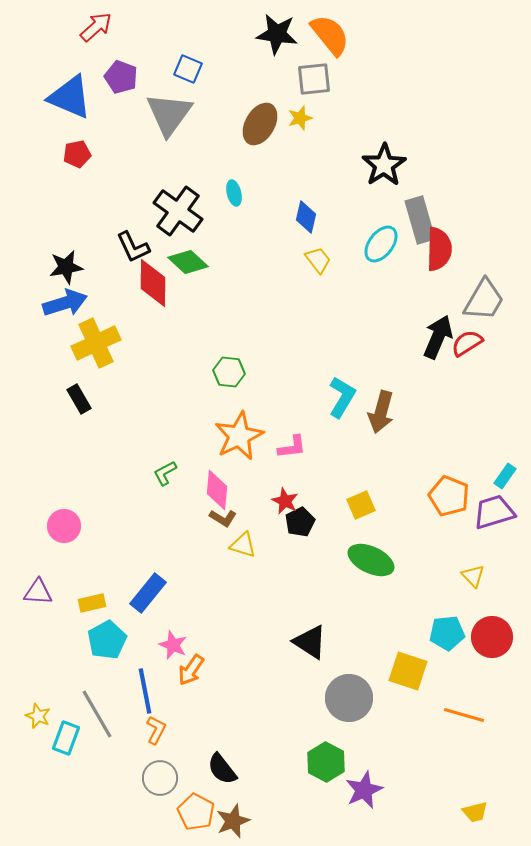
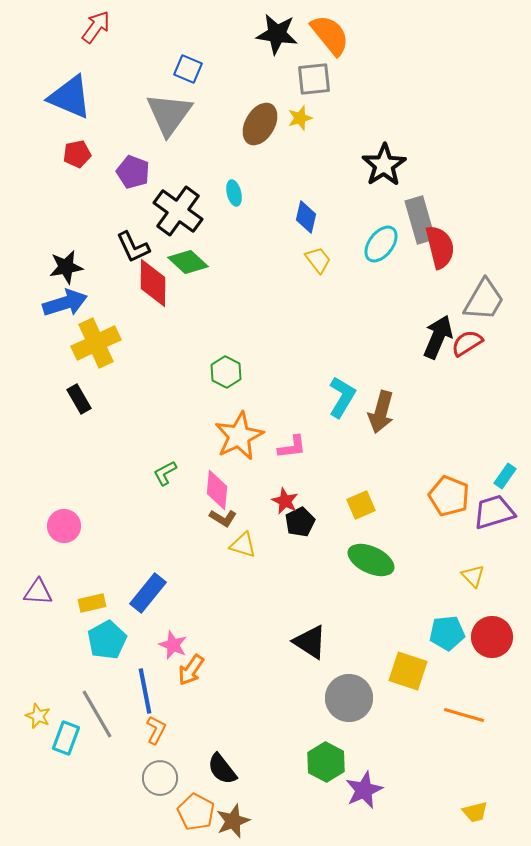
red arrow at (96, 27): rotated 12 degrees counterclockwise
purple pentagon at (121, 77): moved 12 px right, 95 px down
red semicircle at (439, 249): moved 1 px right, 2 px up; rotated 15 degrees counterclockwise
green hexagon at (229, 372): moved 3 px left; rotated 20 degrees clockwise
